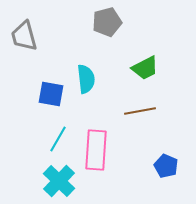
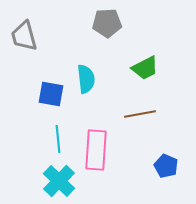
gray pentagon: moved 1 px down; rotated 12 degrees clockwise
brown line: moved 3 px down
cyan line: rotated 36 degrees counterclockwise
